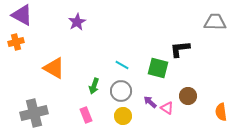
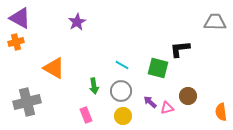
purple triangle: moved 2 px left, 3 px down
green arrow: rotated 28 degrees counterclockwise
pink triangle: rotated 48 degrees counterclockwise
gray cross: moved 7 px left, 11 px up
